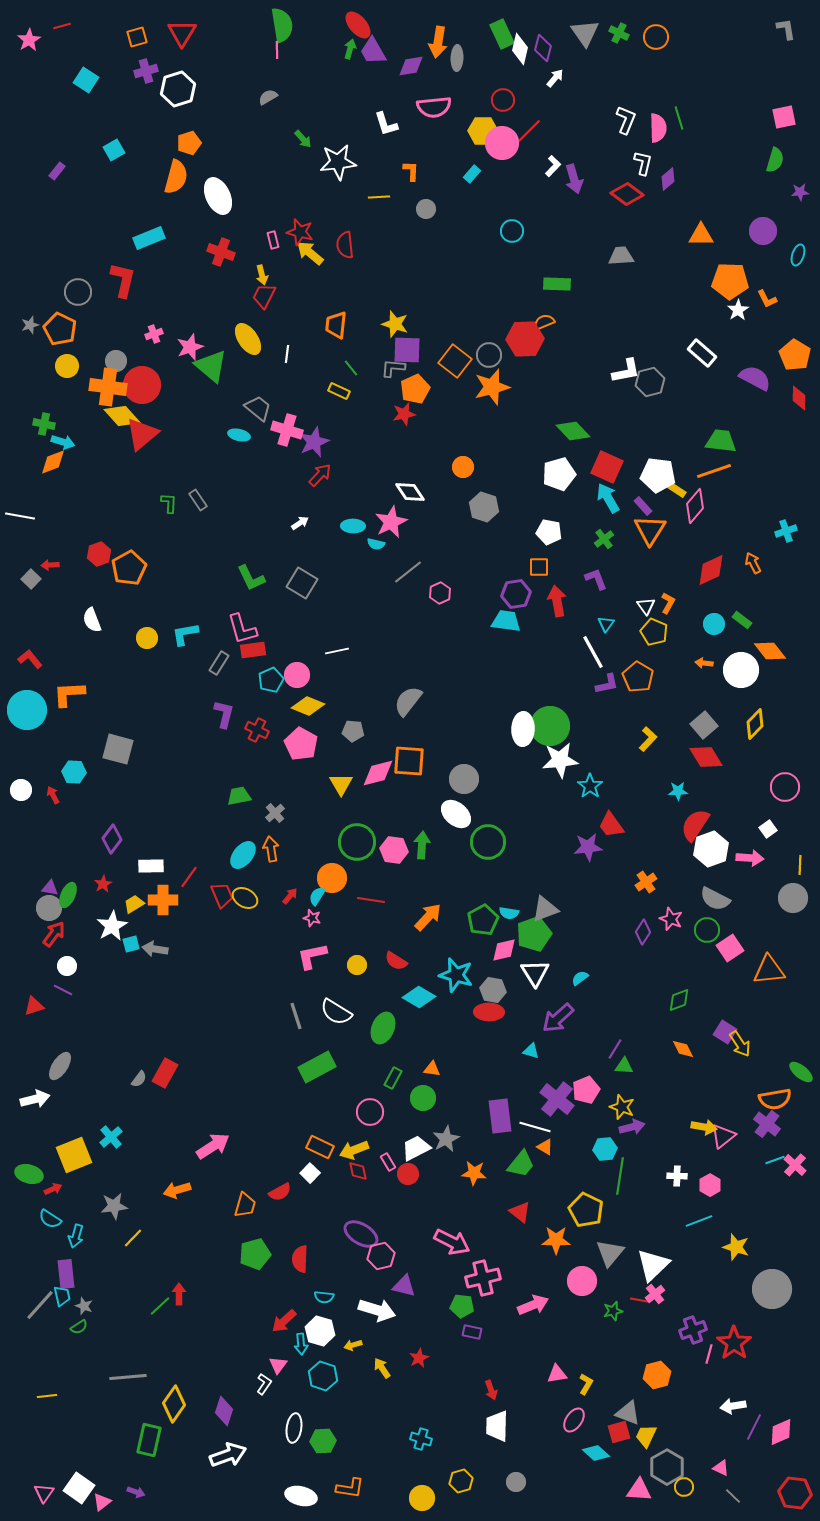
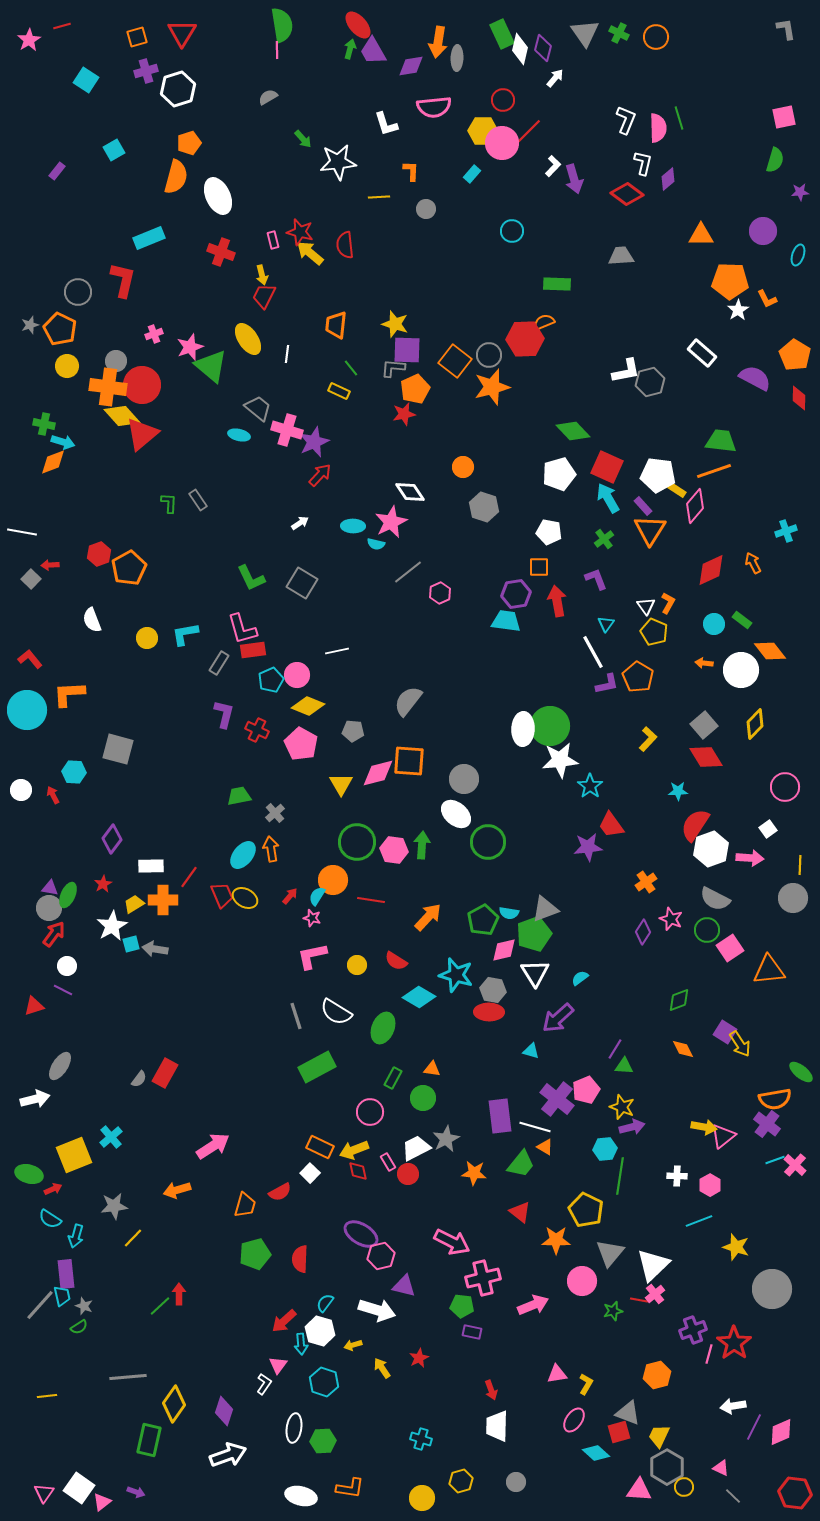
white line at (20, 516): moved 2 px right, 16 px down
orange circle at (332, 878): moved 1 px right, 2 px down
cyan semicircle at (324, 1297): moved 1 px right, 6 px down; rotated 120 degrees clockwise
cyan hexagon at (323, 1376): moved 1 px right, 6 px down
yellow trapezoid at (646, 1436): moved 13 px right
